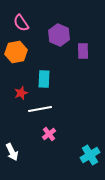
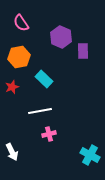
purple hexagon: moved 2 px right, 2 px down
orange hexagon: moved 3 px right, 5 px down
cyan rectangle: rotated 48 degrees counterclockwise
red star: moved 9 px left, 6 px up
white line: moved 2 px down
pink cross: rotated 24 degrees clockwise
cyan cross: rotated 30 degrees counterclockwise
